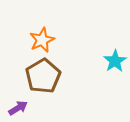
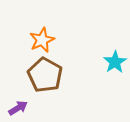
cyan star: moved 1 px down
brown pentagon: moved 2 px right, 1 px up; rotated 12 degrees counterclockwise
